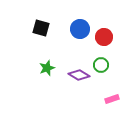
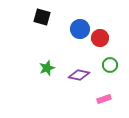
black square: moved 1 px right, 11 px up
red circle: moved 4 px left, 1 px down
green circle: moved 9 px right
purple diamond: rotated 20 degrees counterclockwise
pink rectangle: moved 8 px left
